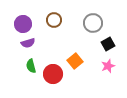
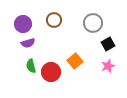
red circle: moved 2 px left, 2 px up
